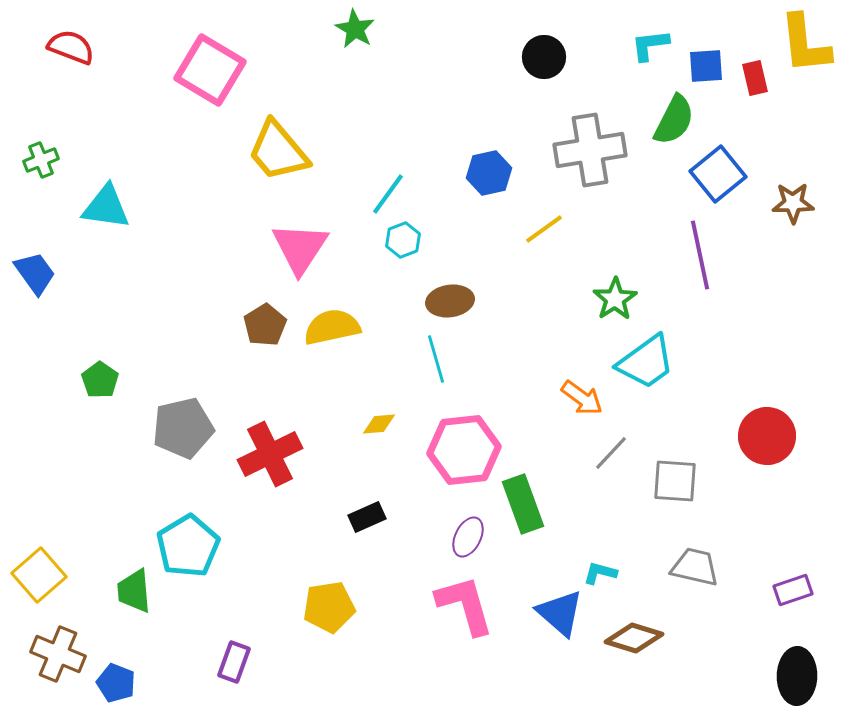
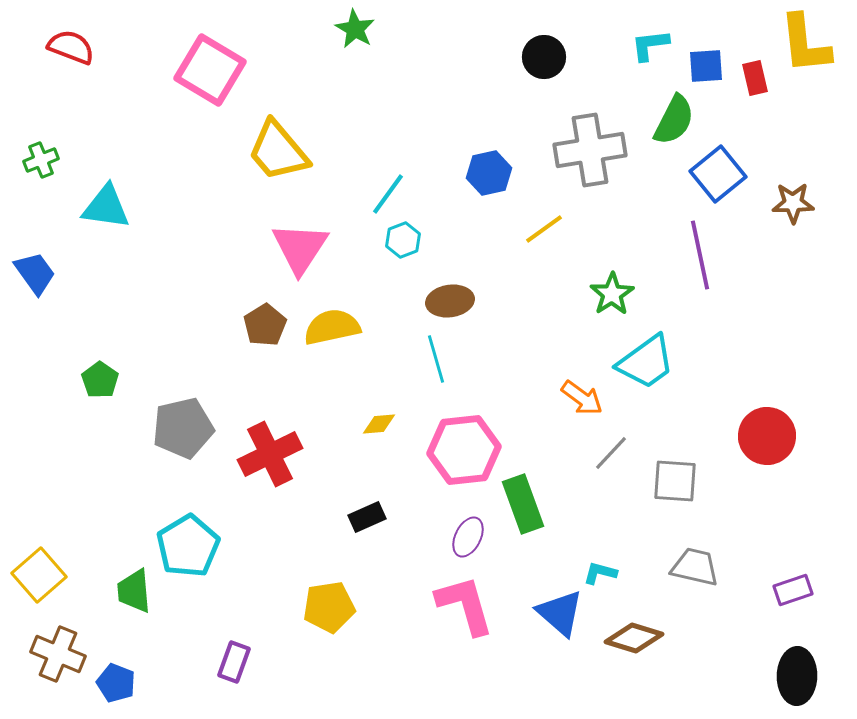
green star at (615, 299): moved 3 px left, 5 px up
